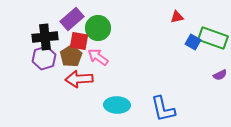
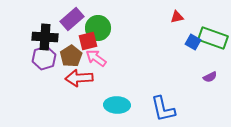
black cross: rotated 10 degrees clockwise
red square: moved 9 px right; rotated 24 degrees counterclockwise
pink arrow: moved 2 px left, 1 px down
purple semicircle: moved 10 px left, 2 px down
red arrow: moved 1 px up
